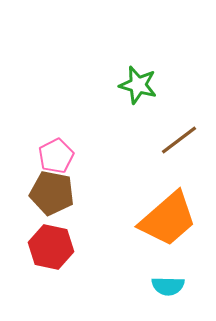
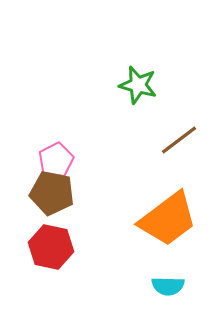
pink pentagon: moved 4 px down
orange trapezoid: rotated 4 degrees clockwise
